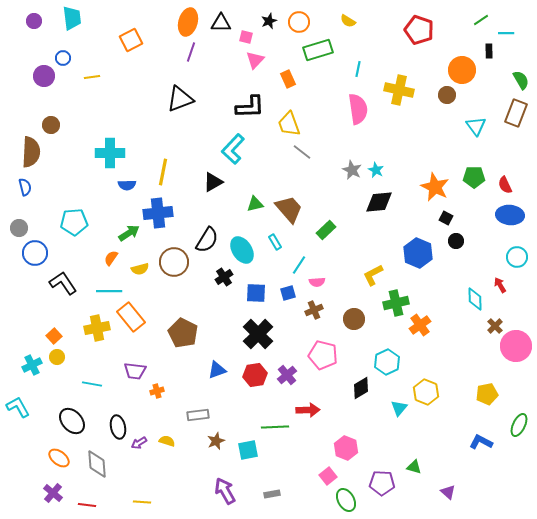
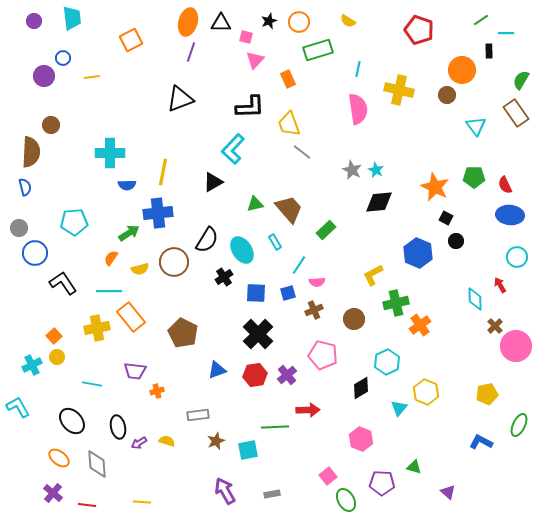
green semicircle at (521, 80): rotated 120 degrees counterclockwise
brown rectangle at (516, 113): rotated 56 degrees counterclockwise
pink hexagon at (346, 448): moved 15 px right, 9 px up
